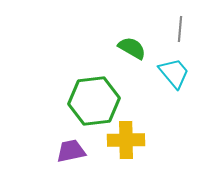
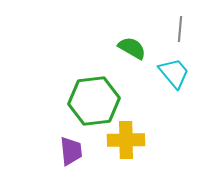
purple trapezoid: rotated 96 degrees clockwise
